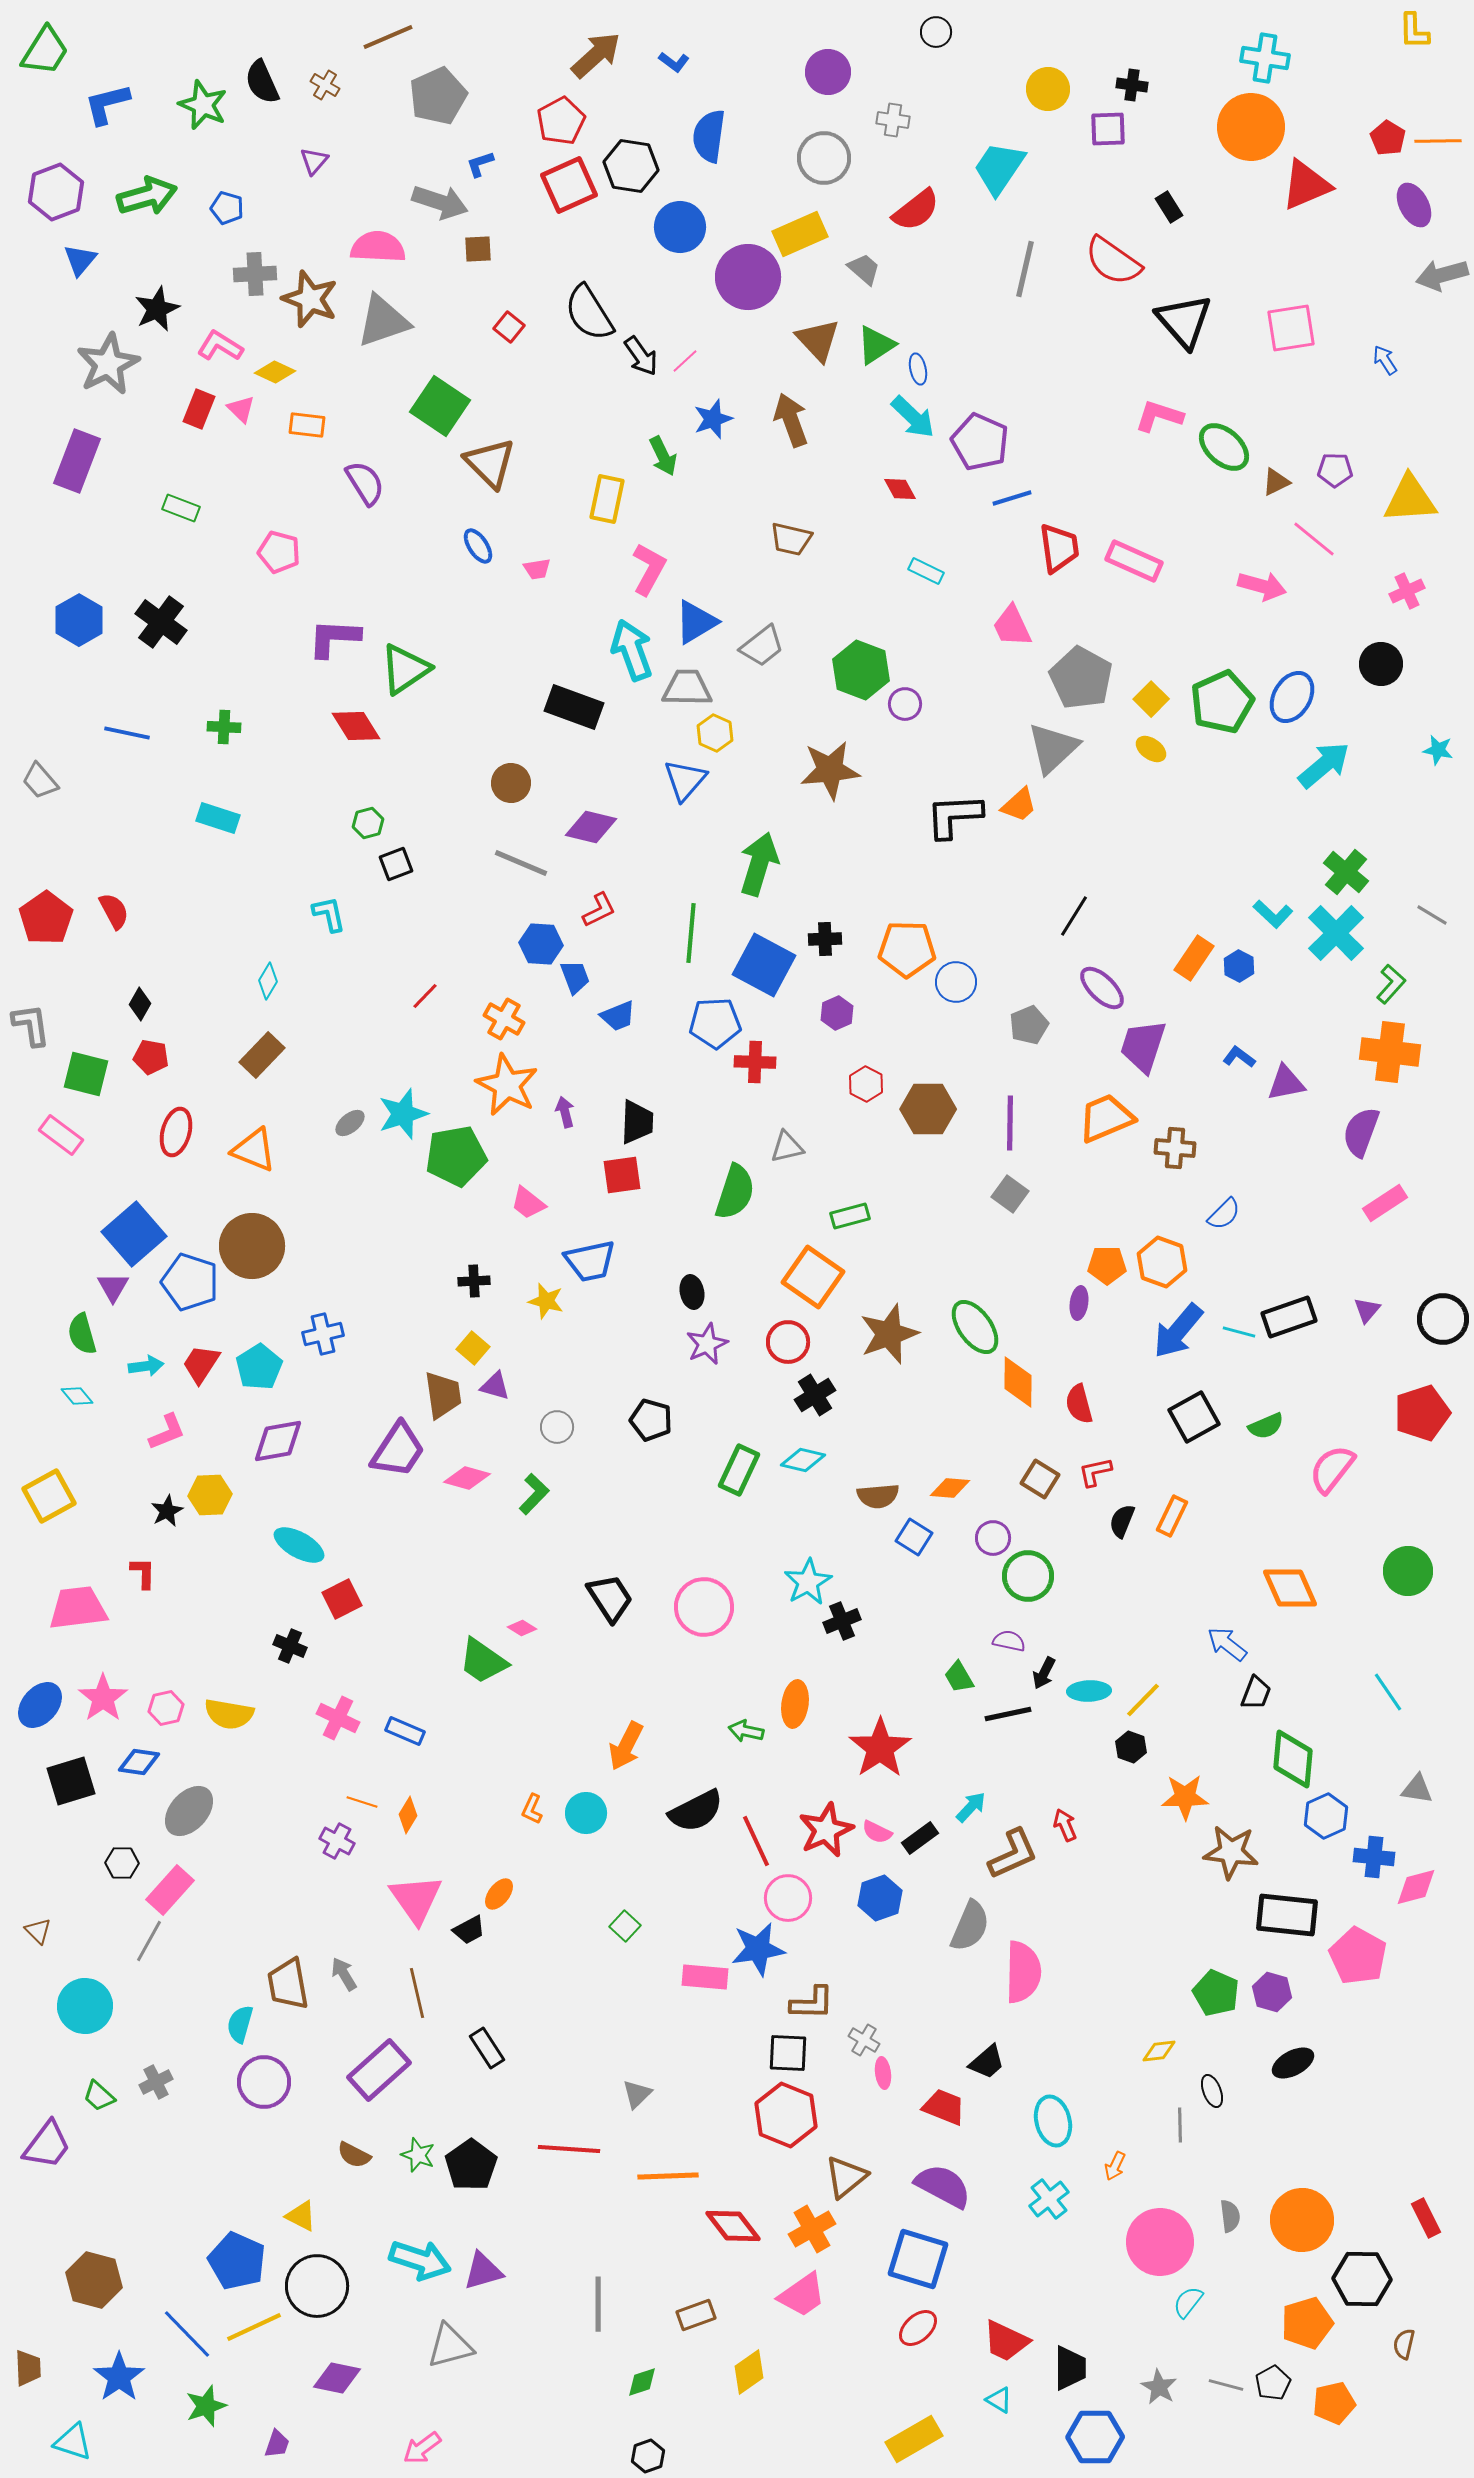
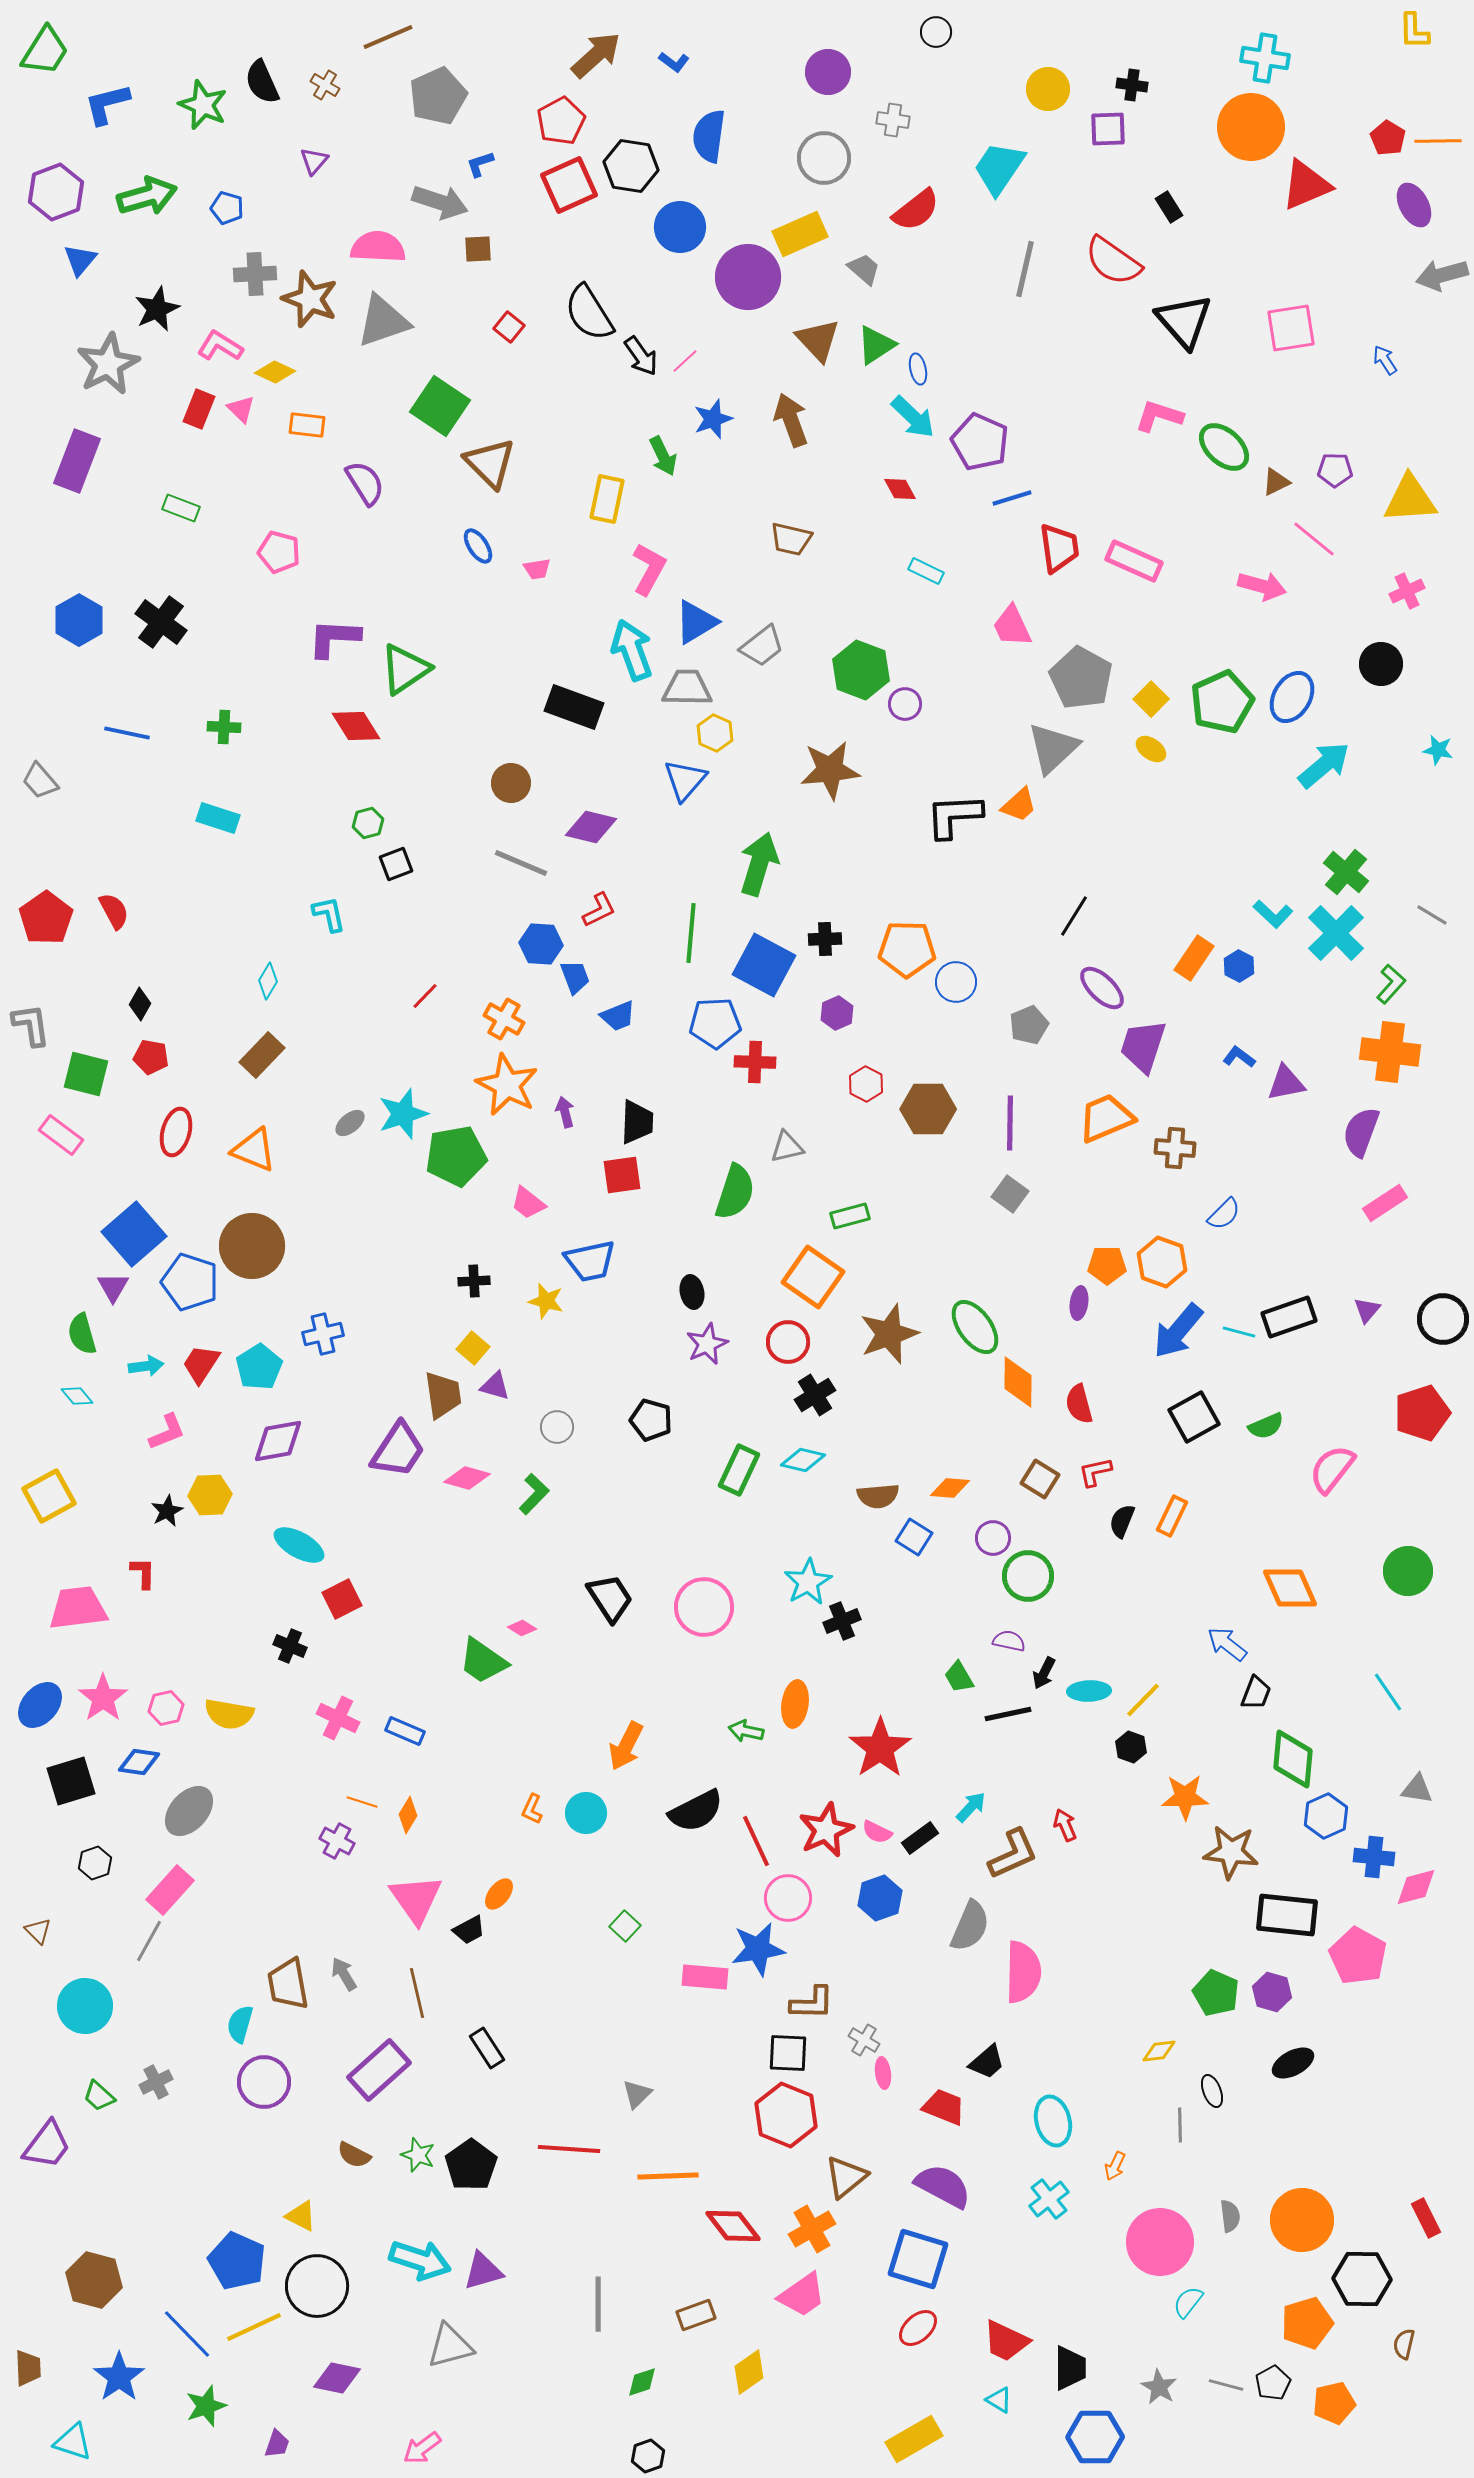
black hexagon at (122, 1863): moved 27 px left; rotated 20 degrees counterclockwise
